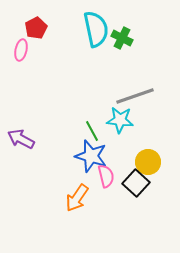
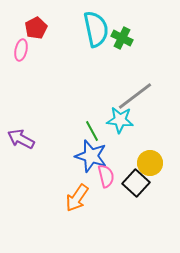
gray line: rotated 18 degrees counterclockwise
yellow circle: moved 2 px right, 1 px down
